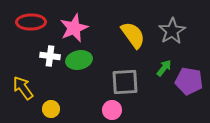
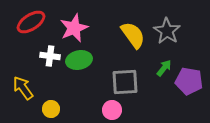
red ellipse: rotated 32 degrees counterclockwise
gray star: moved 5 px left; rotated 8 degrees counterclockwise
